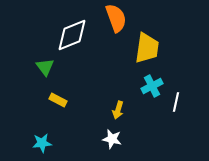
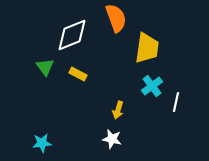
cyan cross: rotated 10 degrees counterclockwise
yellow rectangle: moved 20 px right, 26 px up
